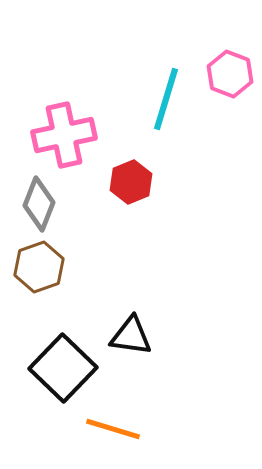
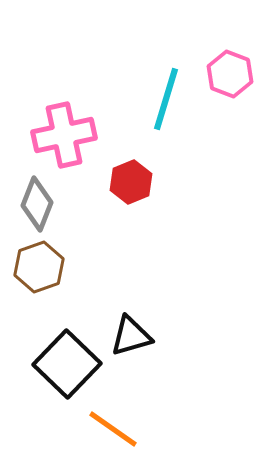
gray diamond: moved 2 px left
black triangle: rotated 24 degrees counterclockwise
black square: moved 4 px right, 4 px up
orange line: rotated 18 degrees clockwise
